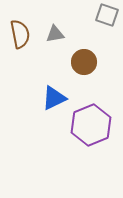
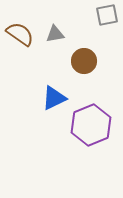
gray square: rotated 30 degrees counterclockwise
brown semicircle: rotated 44 degrees counterclockwise
brown circle: moved 1 px up
